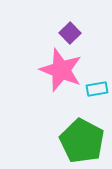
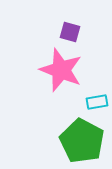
purple square: moved 1 px up; rotated 30 degrees counterclockwise
cyan rectangle: moved 13 px down
